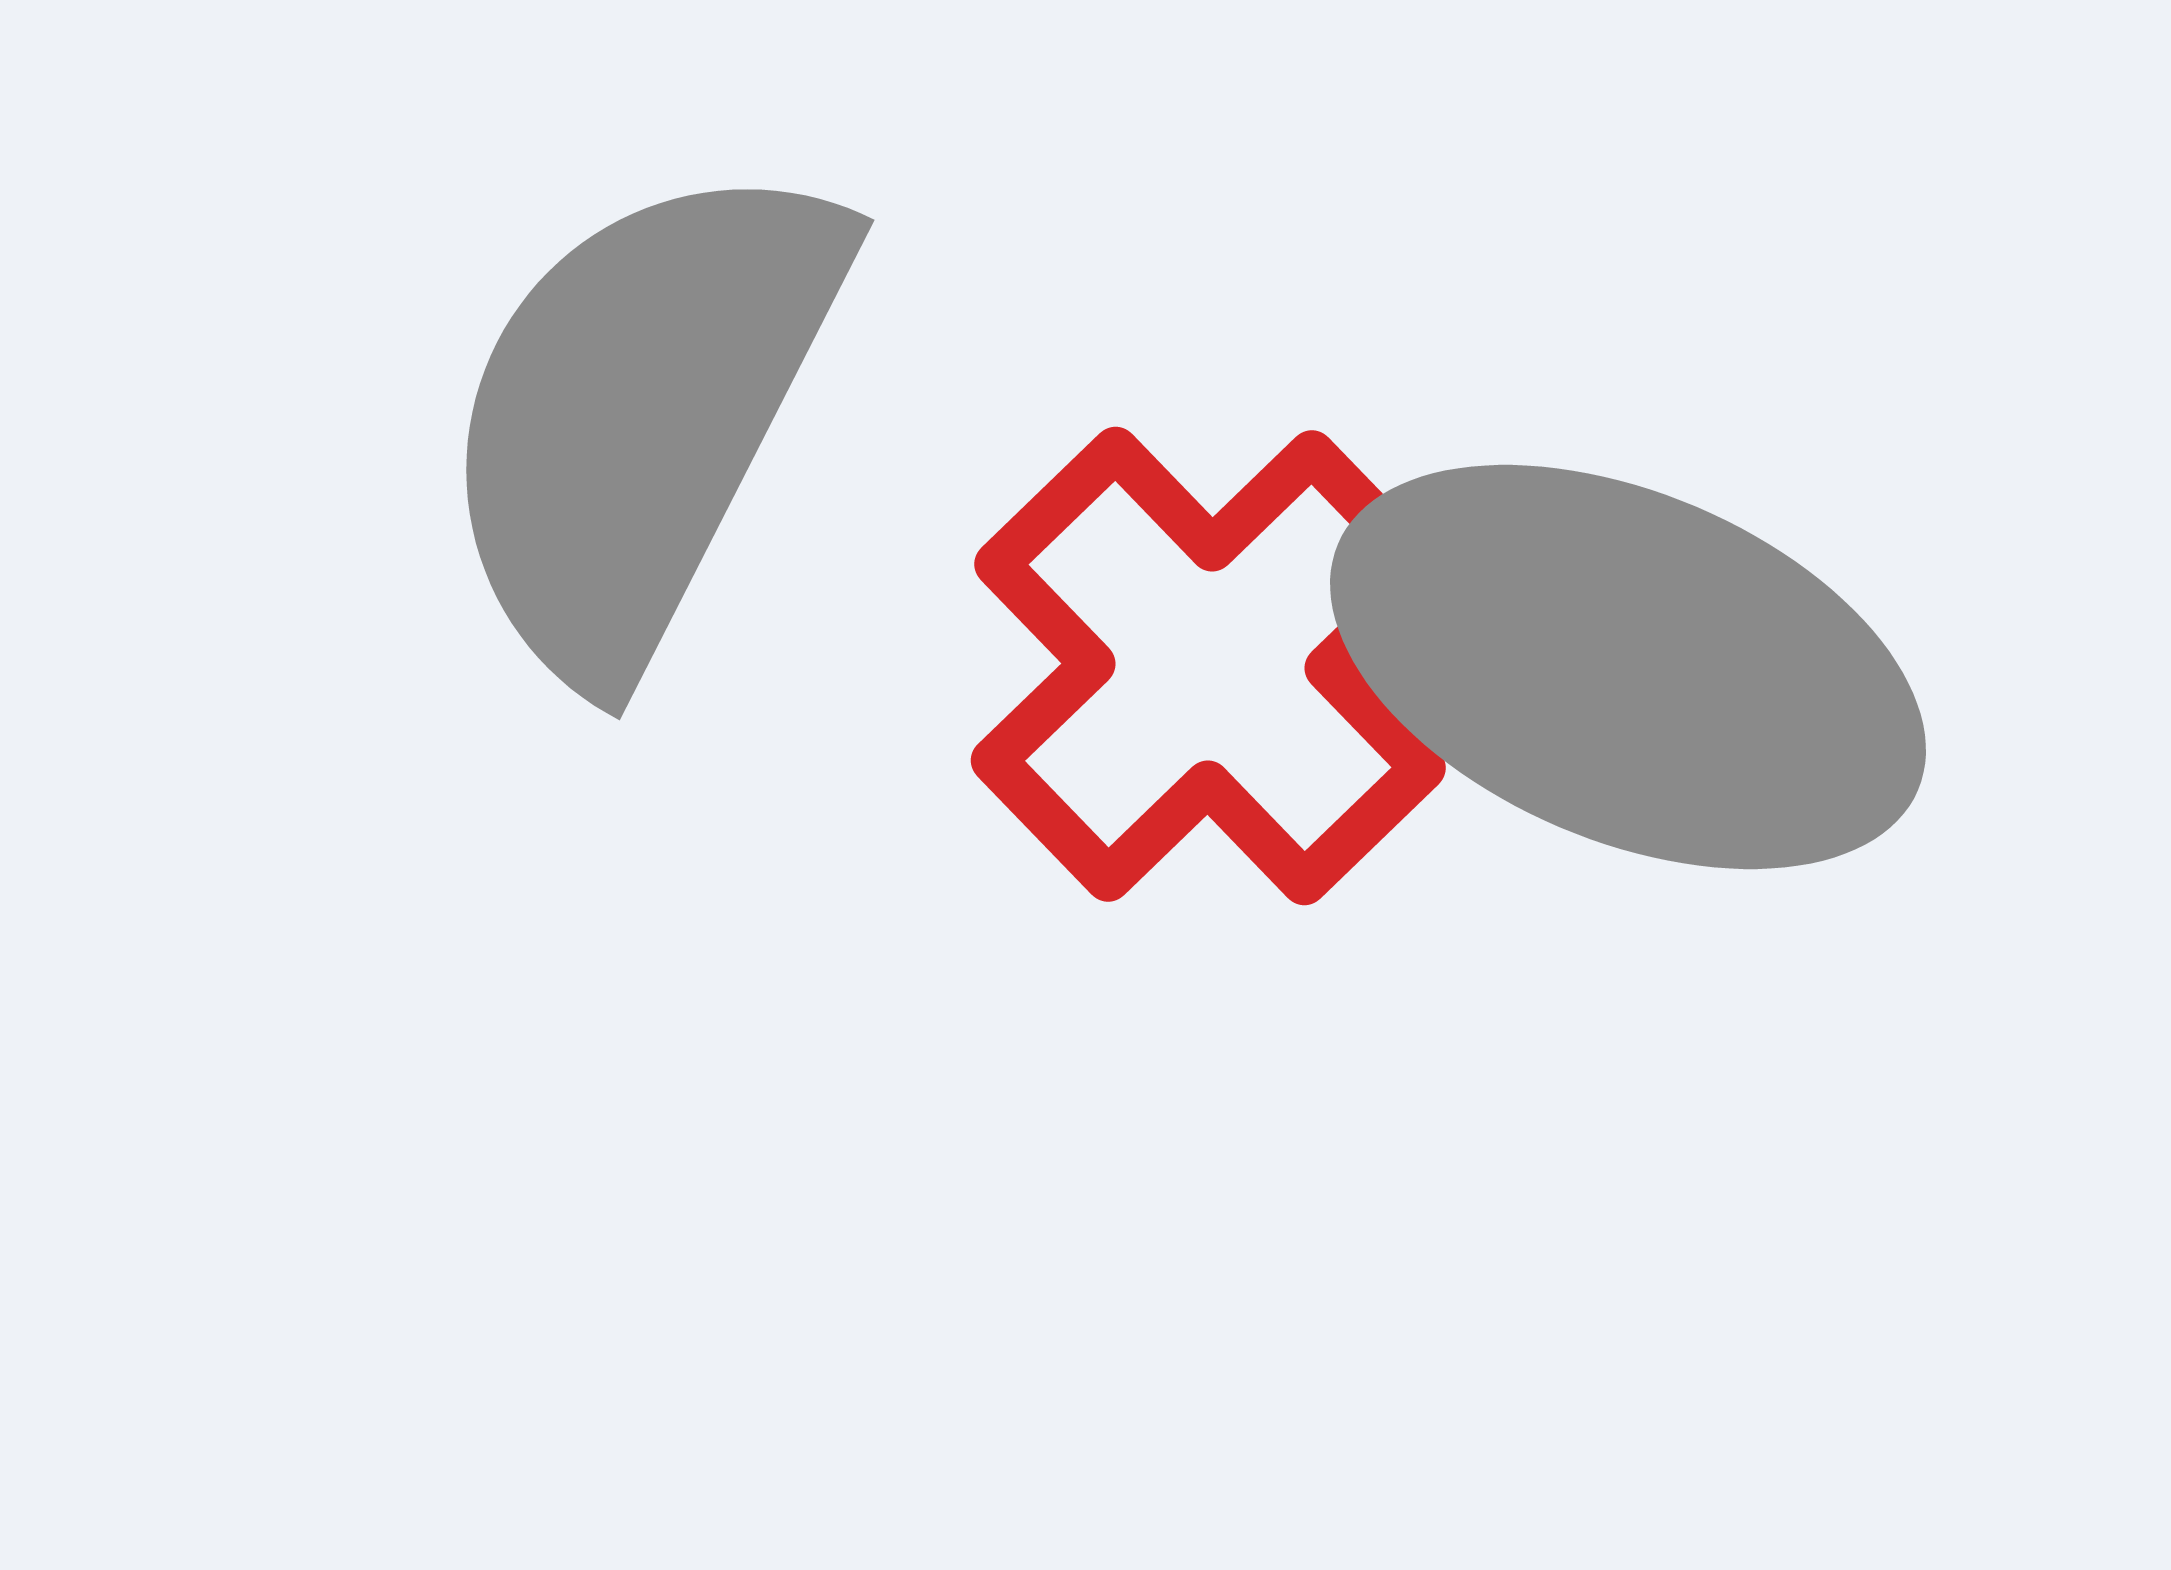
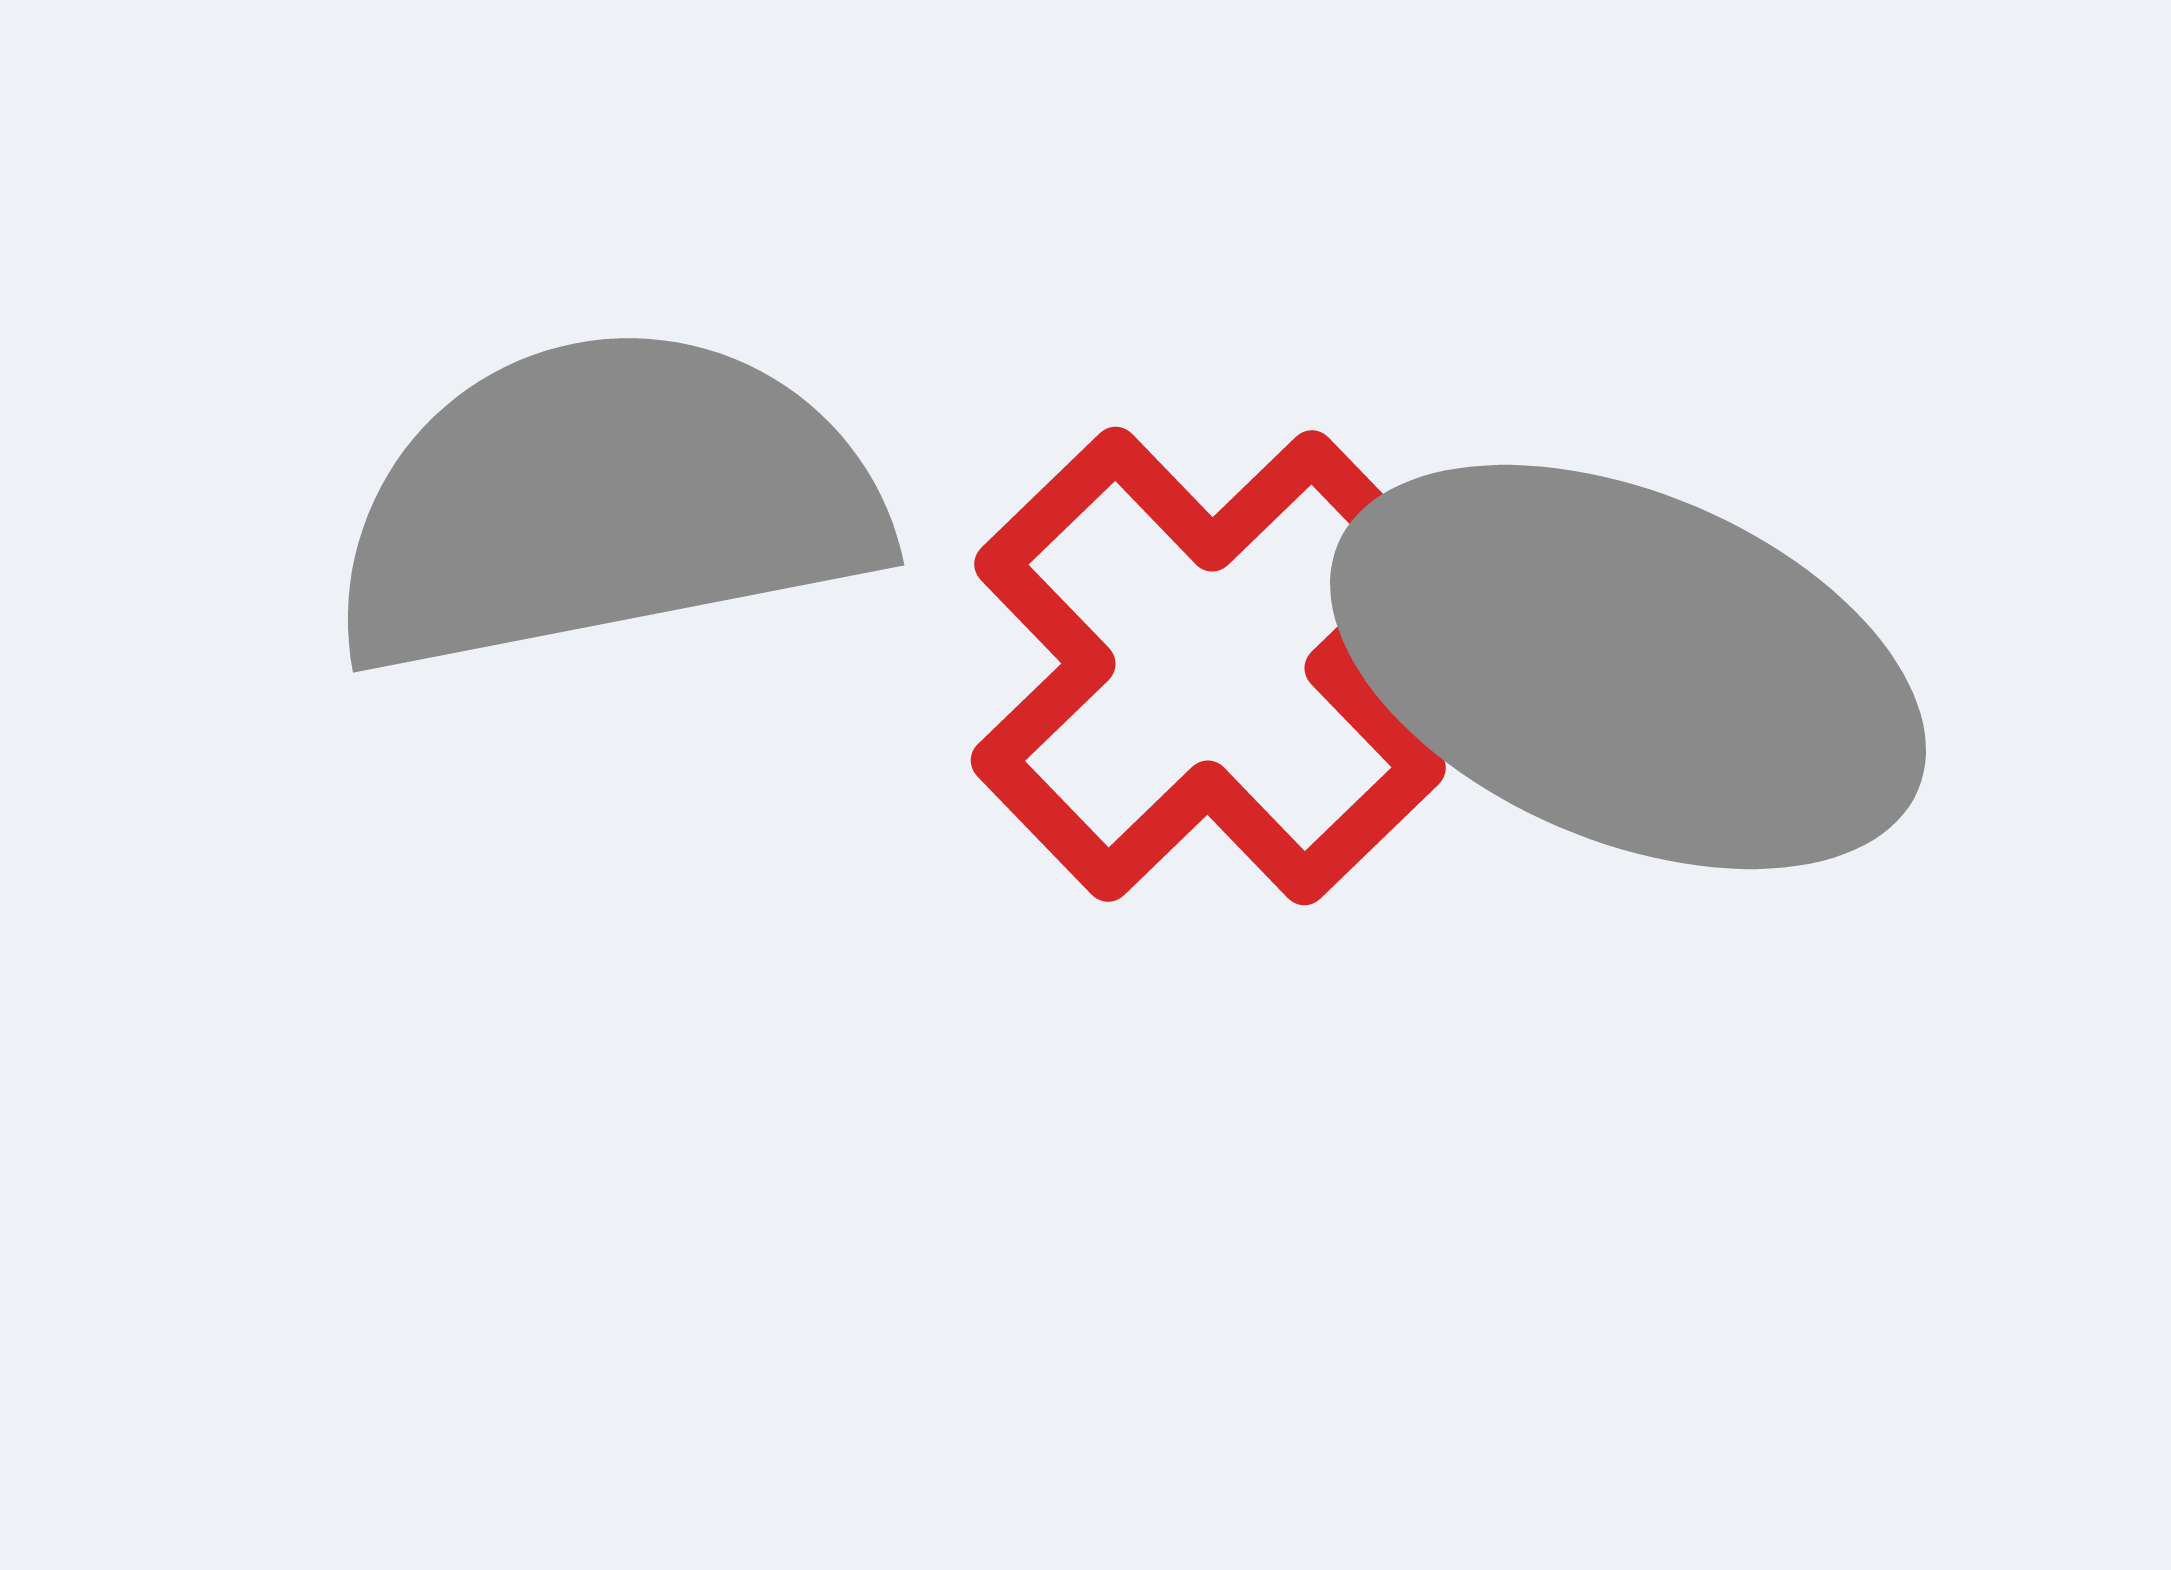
gray semicircle: moved 35 px left, 86 px down; rotated 52 degrees clockwise
